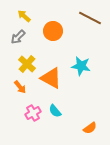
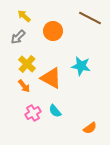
orange arrow: moved 4 px right, 1 px up
